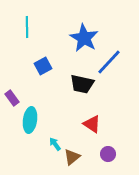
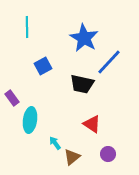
cyan arrow: moved 1 px up
